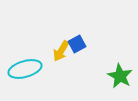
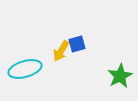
blue square: rotated 12 degrees clockwise
green star: rotated 15 degrees clockwise
